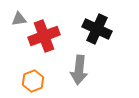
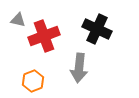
gray triangle: moved 1 px left, 1 px down; rotated 21 degrees clockwise
gray arrow: moved 2 px up
